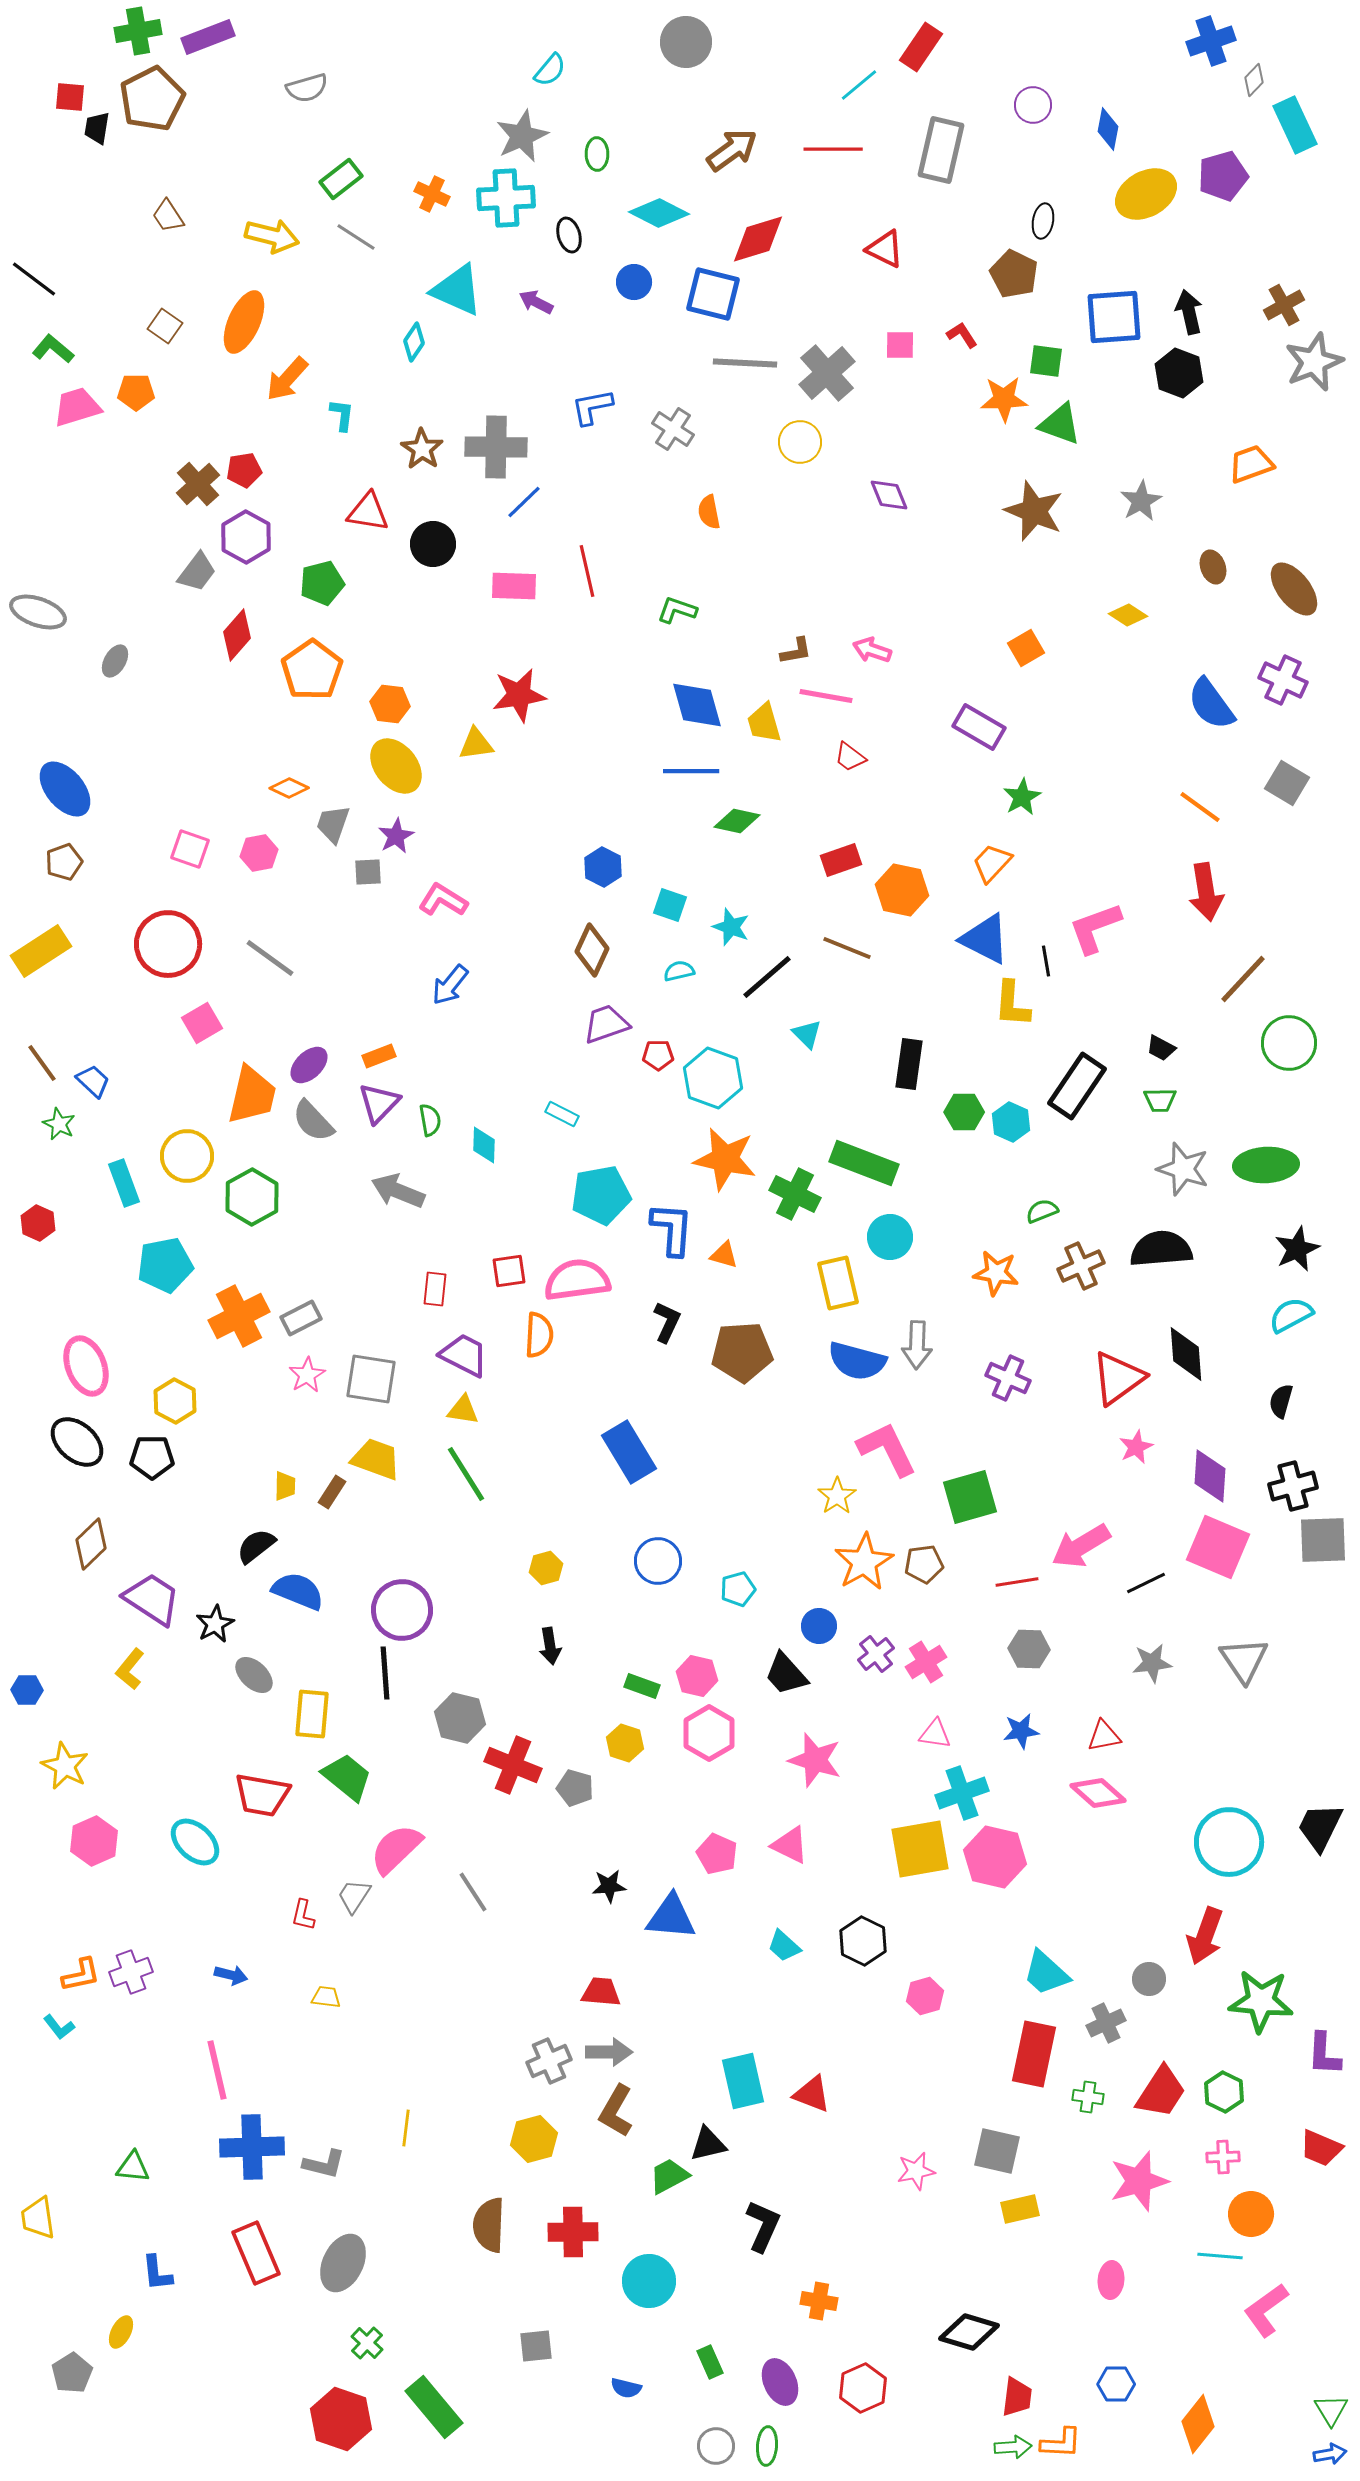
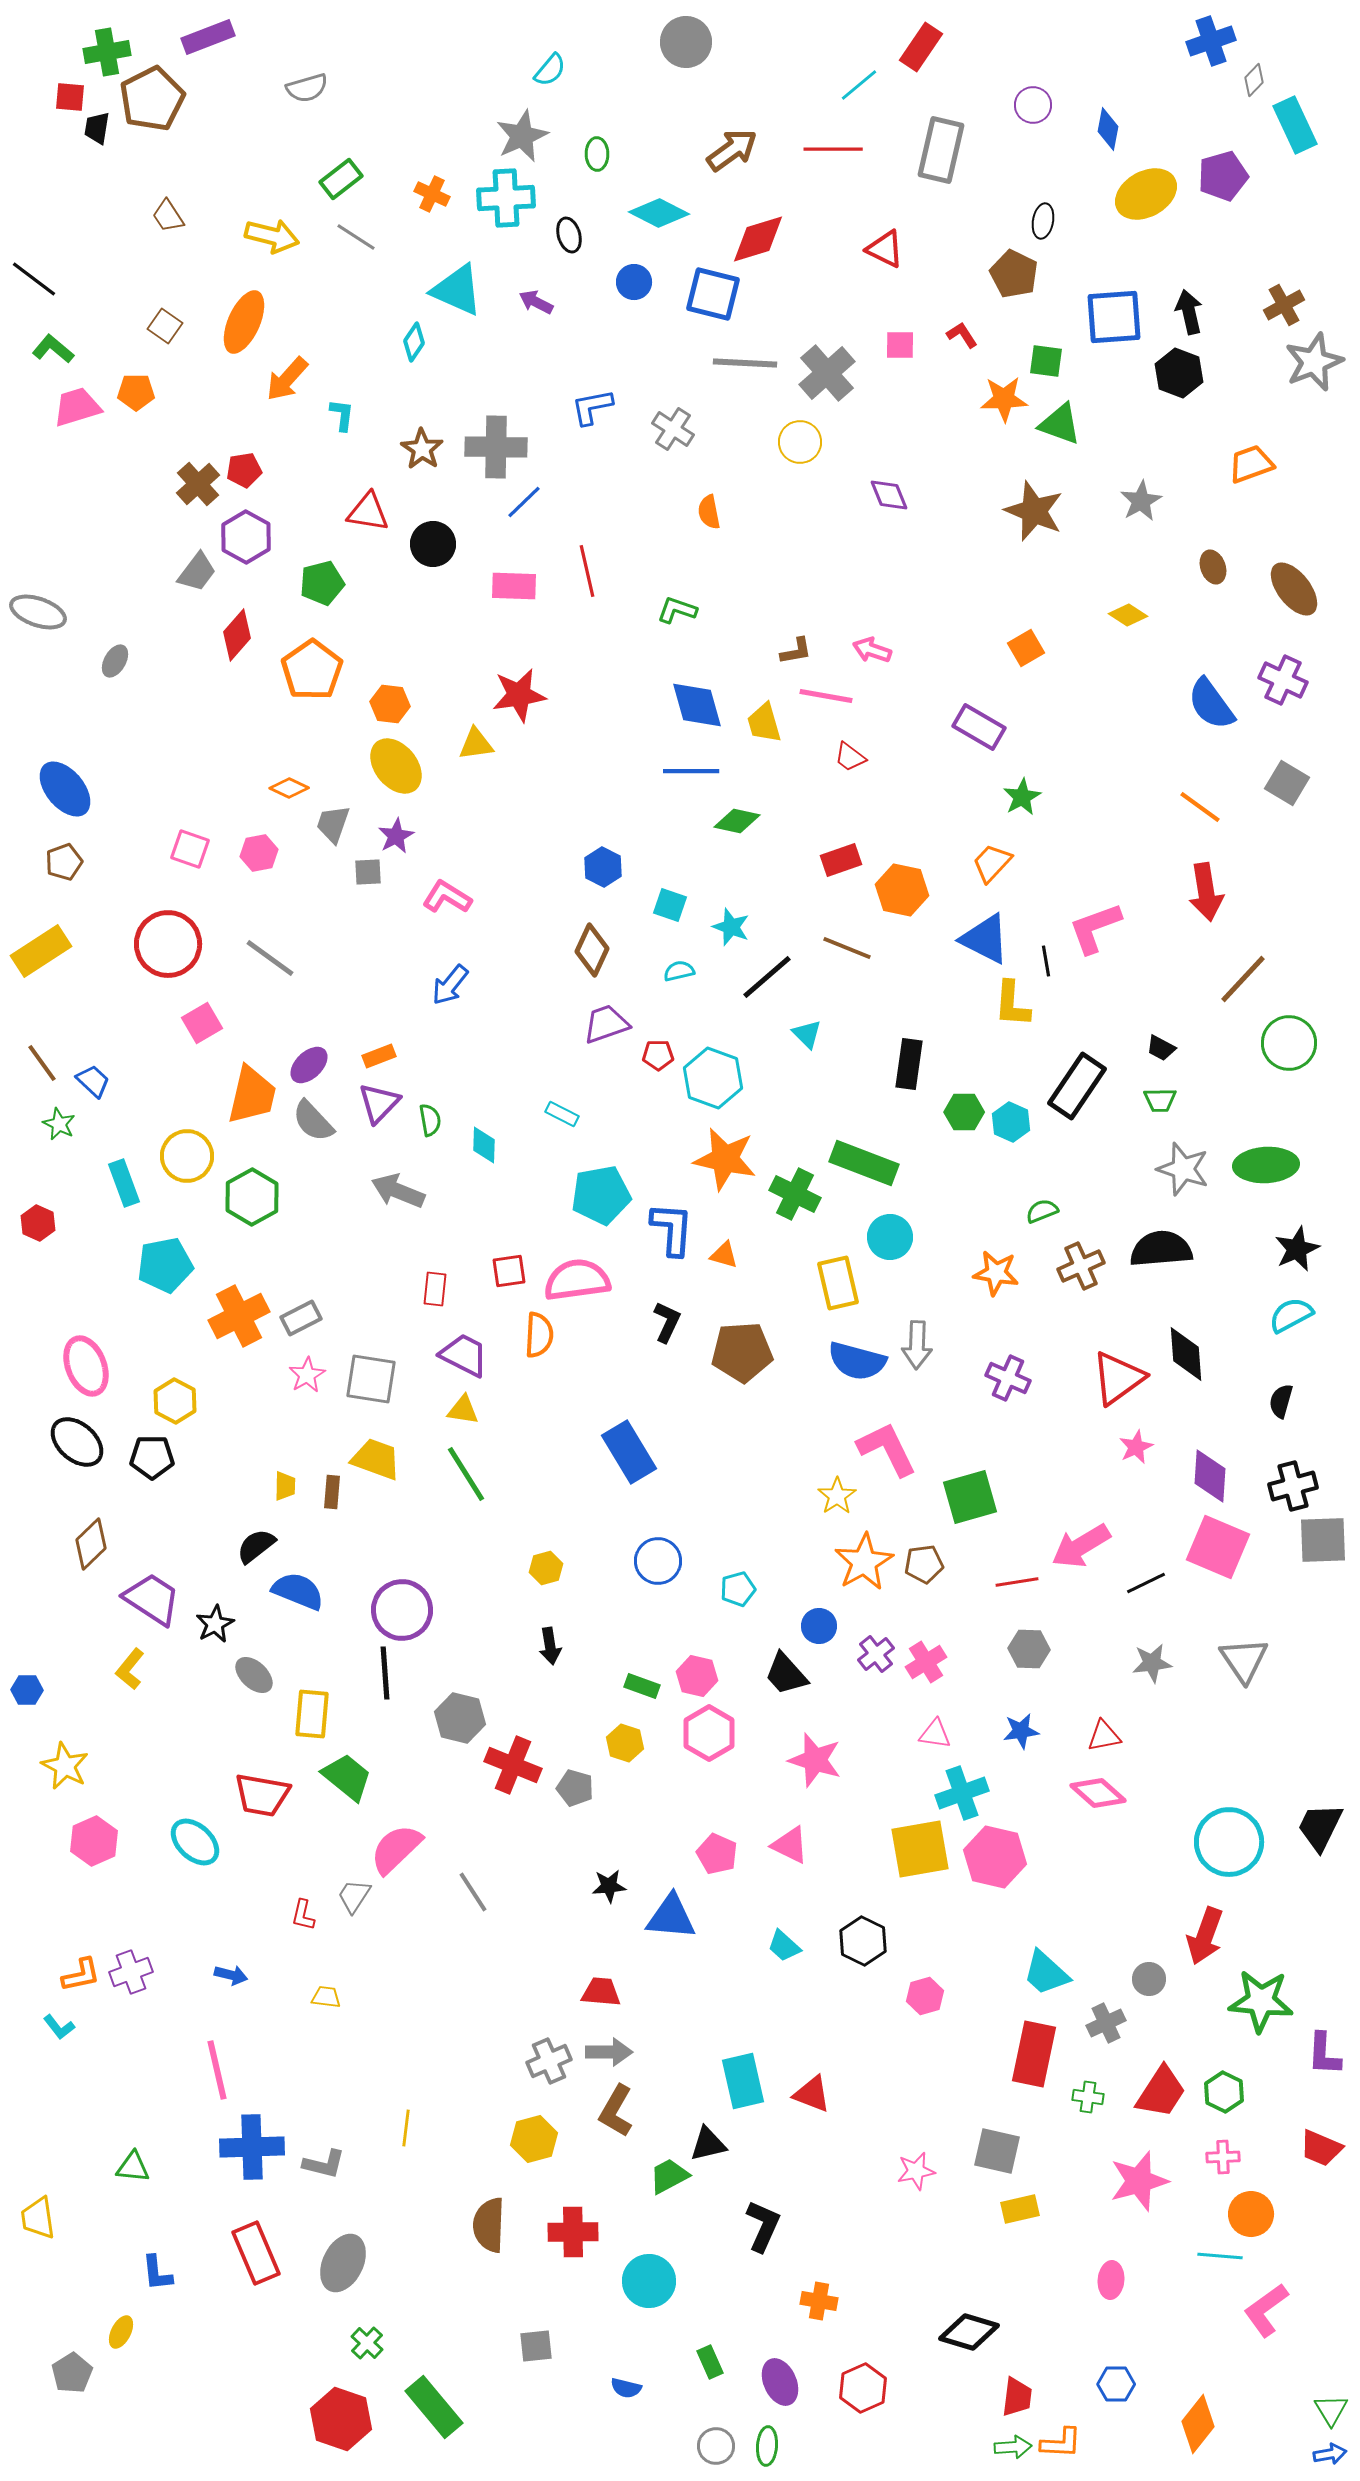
green cross at (138, 31): moved 31 px left, 21 px down
pink L-shape at (443, 900): moved 4 px right, 3 px up
brown rectangle at (332, 1492): rotated 28 degrees counterclockwise
